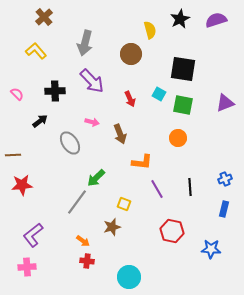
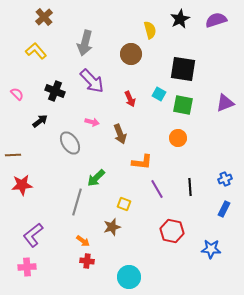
black cross: rotated 24 degrees clockwise
gray line: rotated 20 degrees counterclockwise
blue rectangle: rotated 14 degrees clockwise
